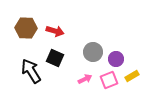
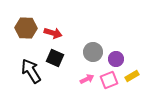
red arrow: moved 2 px left, 2 px down
pink arrow: moved 2 px right
